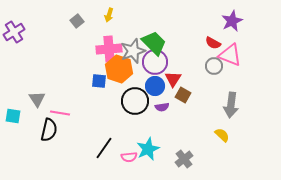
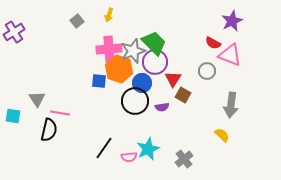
gray circle: moved 7 px left, 5 px down
blue circle: moved 13 px left, 3 px up
